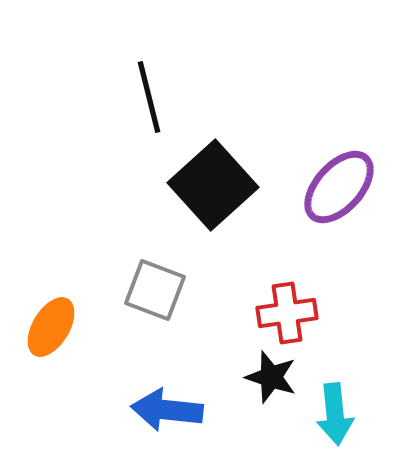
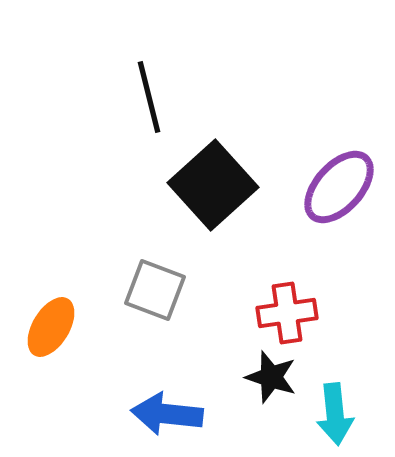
blue arrow: moved 4 px down
